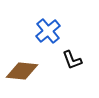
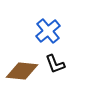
black L-shape: moved 17 px left, 4 px down
